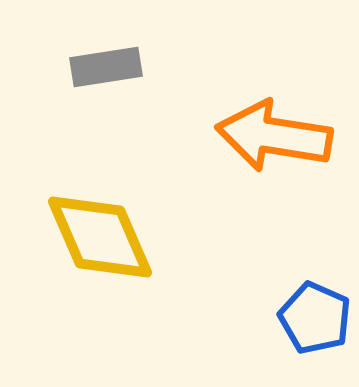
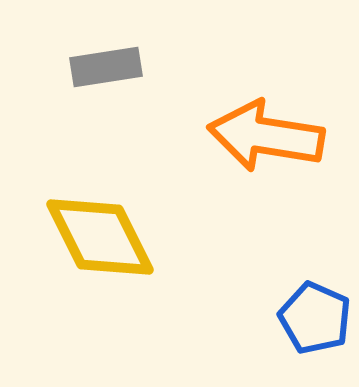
orange arrow: moved 8 px left
yellow diamond: rotated 3 degrees counterclockwise
